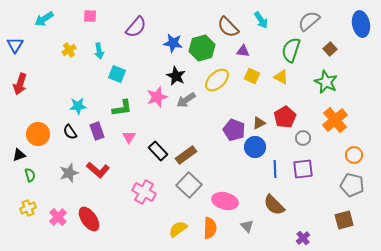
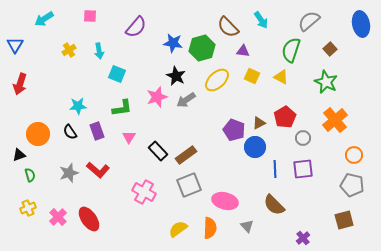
gray square at (189, 185): rotated 25 degrees clockwise
